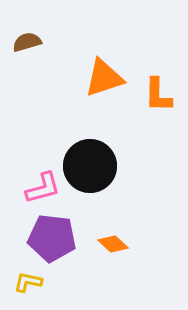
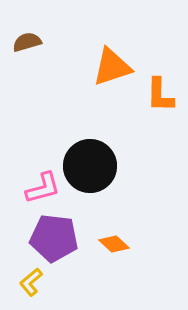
orange triangle: moved 8 px right, 11 px up
orange L-shape: moved 2 px right
purple pentagon: moved 2 px right
orange diamond: moved 1 px right
yellow L-shape: moved 3 px right; rotated 52 degrees counterclockwise
